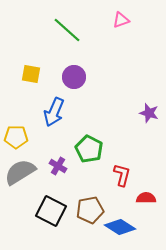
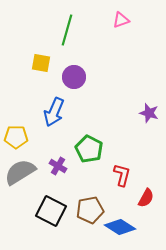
green line: rotated 64 degrees clockwise
yellow square: moved 10 px right, 11 px up
red semicircle: rotated 120 degrees clockwise
